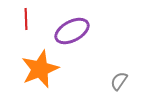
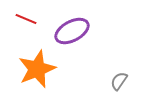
red line: rotated 65 degrees counterclockwise
orange star: moved 3 px left
